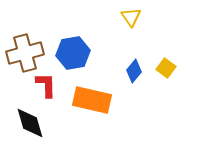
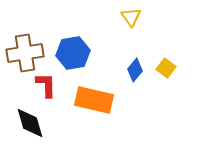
brown cross: rotated 6 degrees clockwise
blue diamond: moved 1 px right, 1 px up
orange rectangle: moved 2 px right
